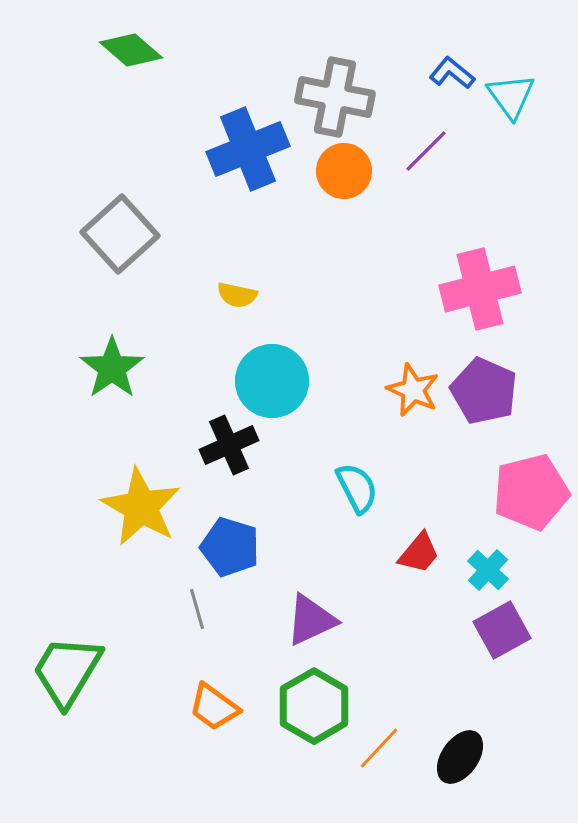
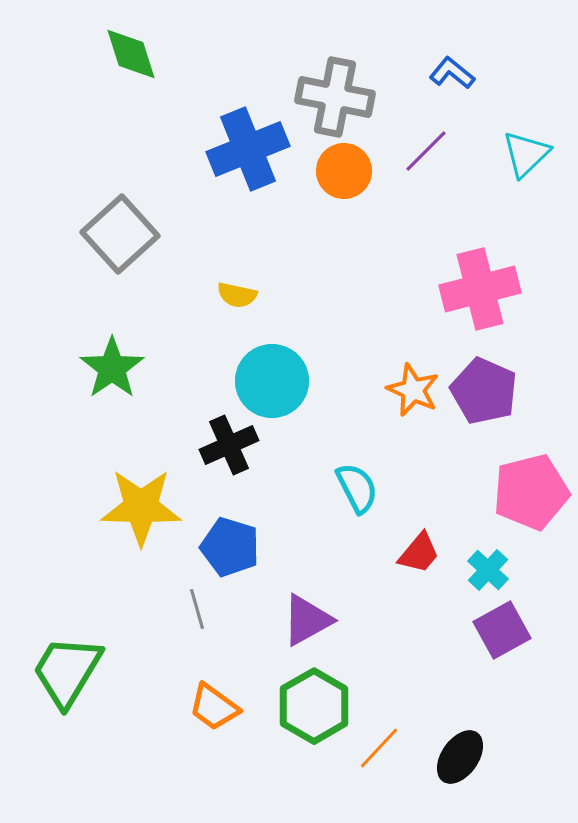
green diamond: moved 4 px down; rotated 32 degrees clockwise
cyan triangle: moved 15 px right, 58 px down; rotated 22 degrees clockwise
yellow star: rotated 28 degrees counterclockwise
purple triangle: moved 4 px left; rotated 4 degrees counterclockwise
